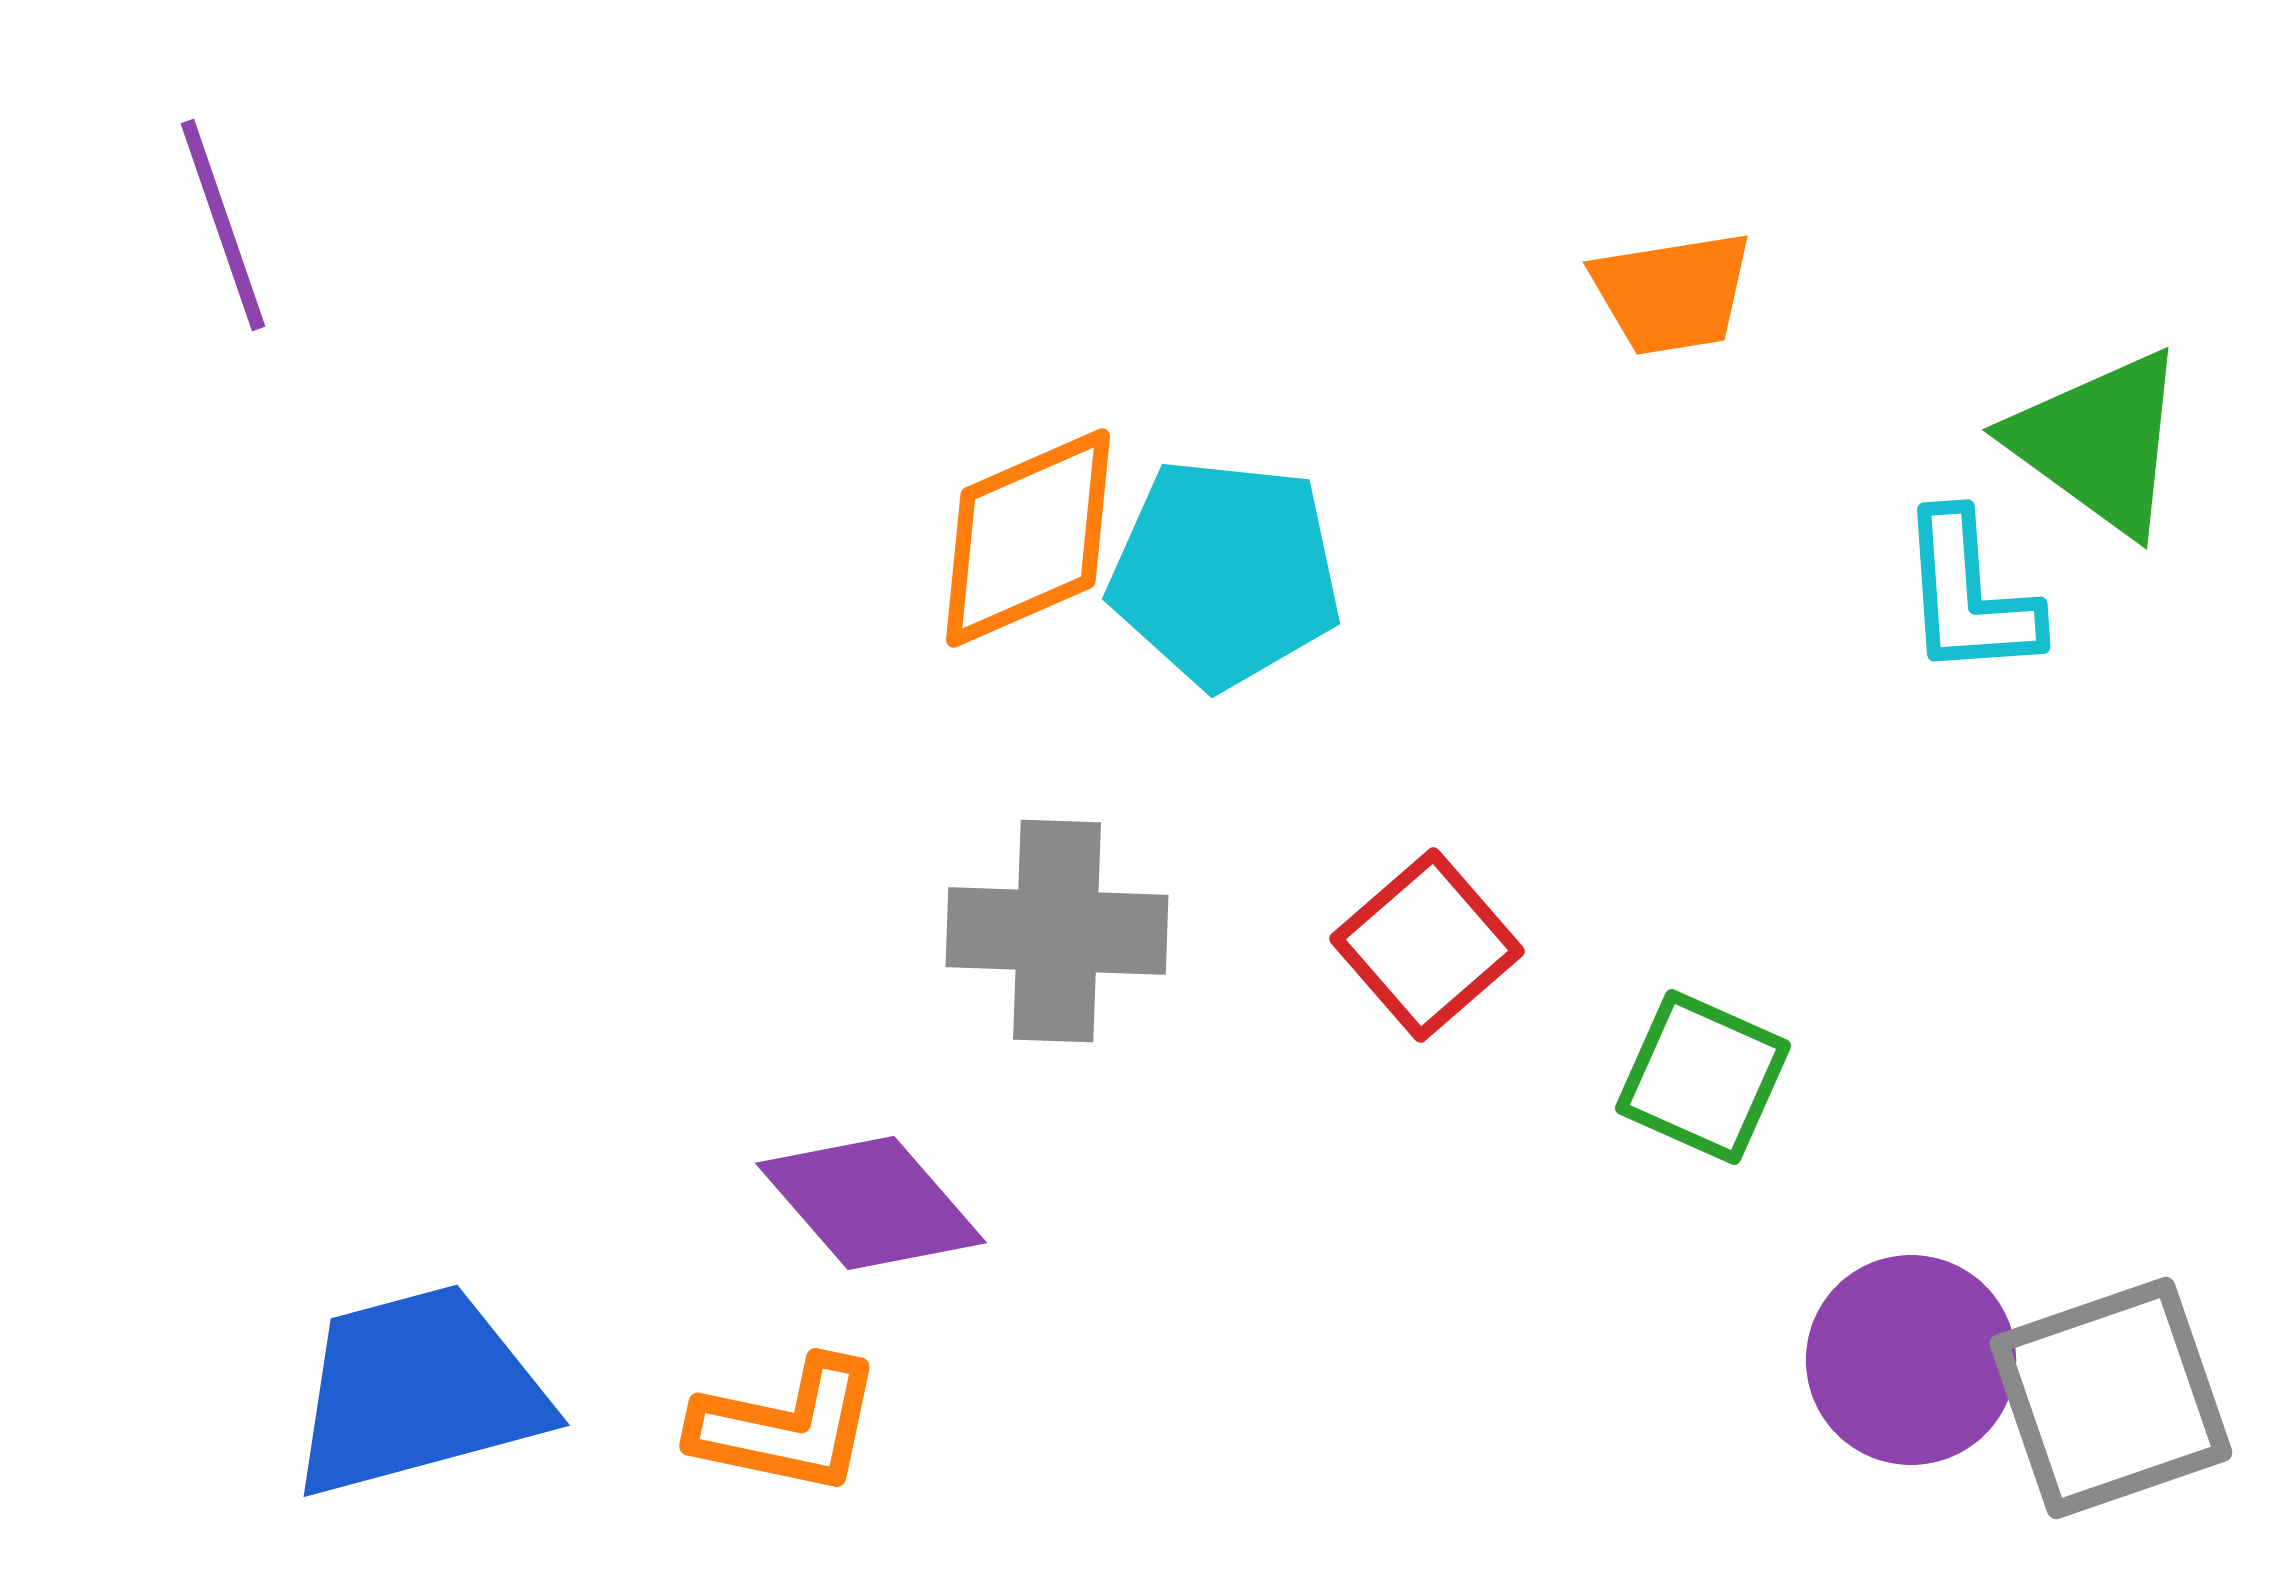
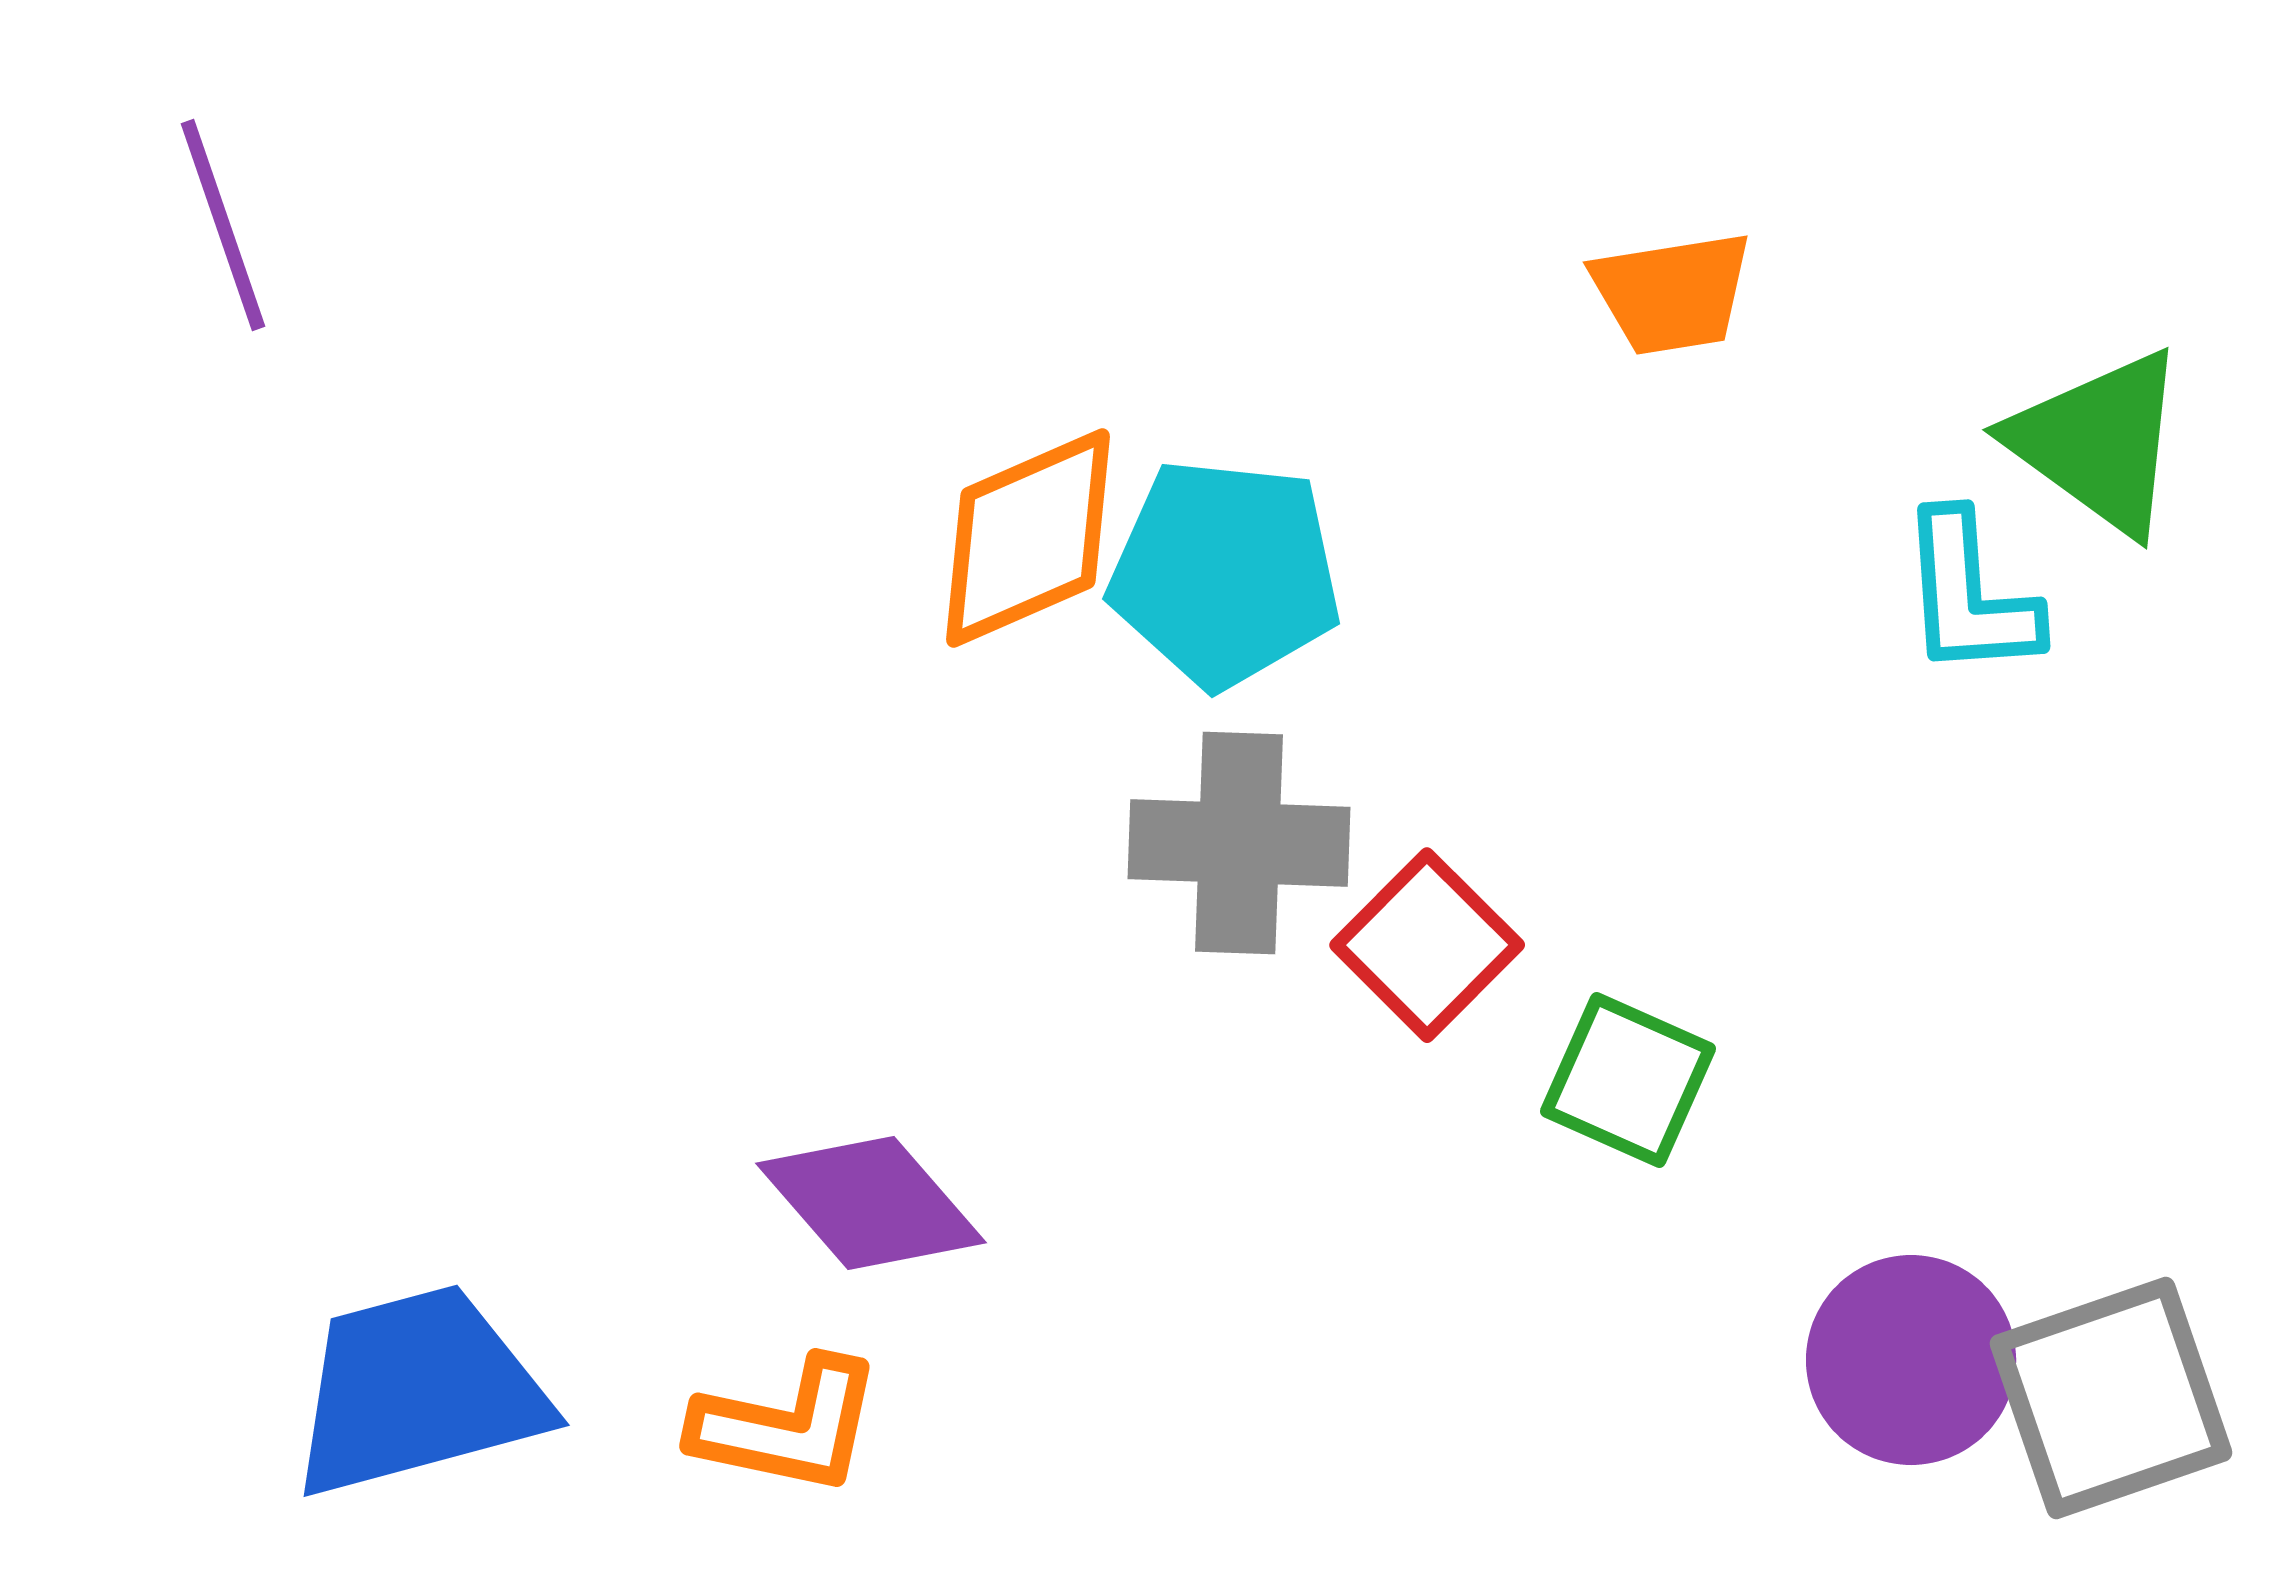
gray cross: moved 182 px right, 88 px up
red square: rotated 4 degrees counterclockwise
green square: moved 75 px left, 3 px down
